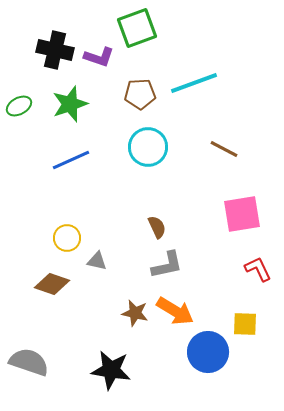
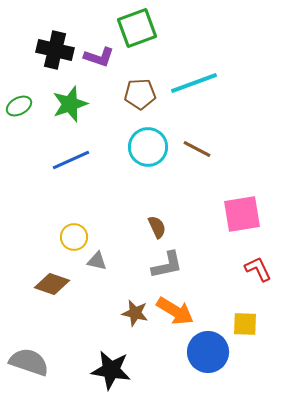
brown line: moved 27 px left
yellow circle: moved 7 px right, 1 px up
